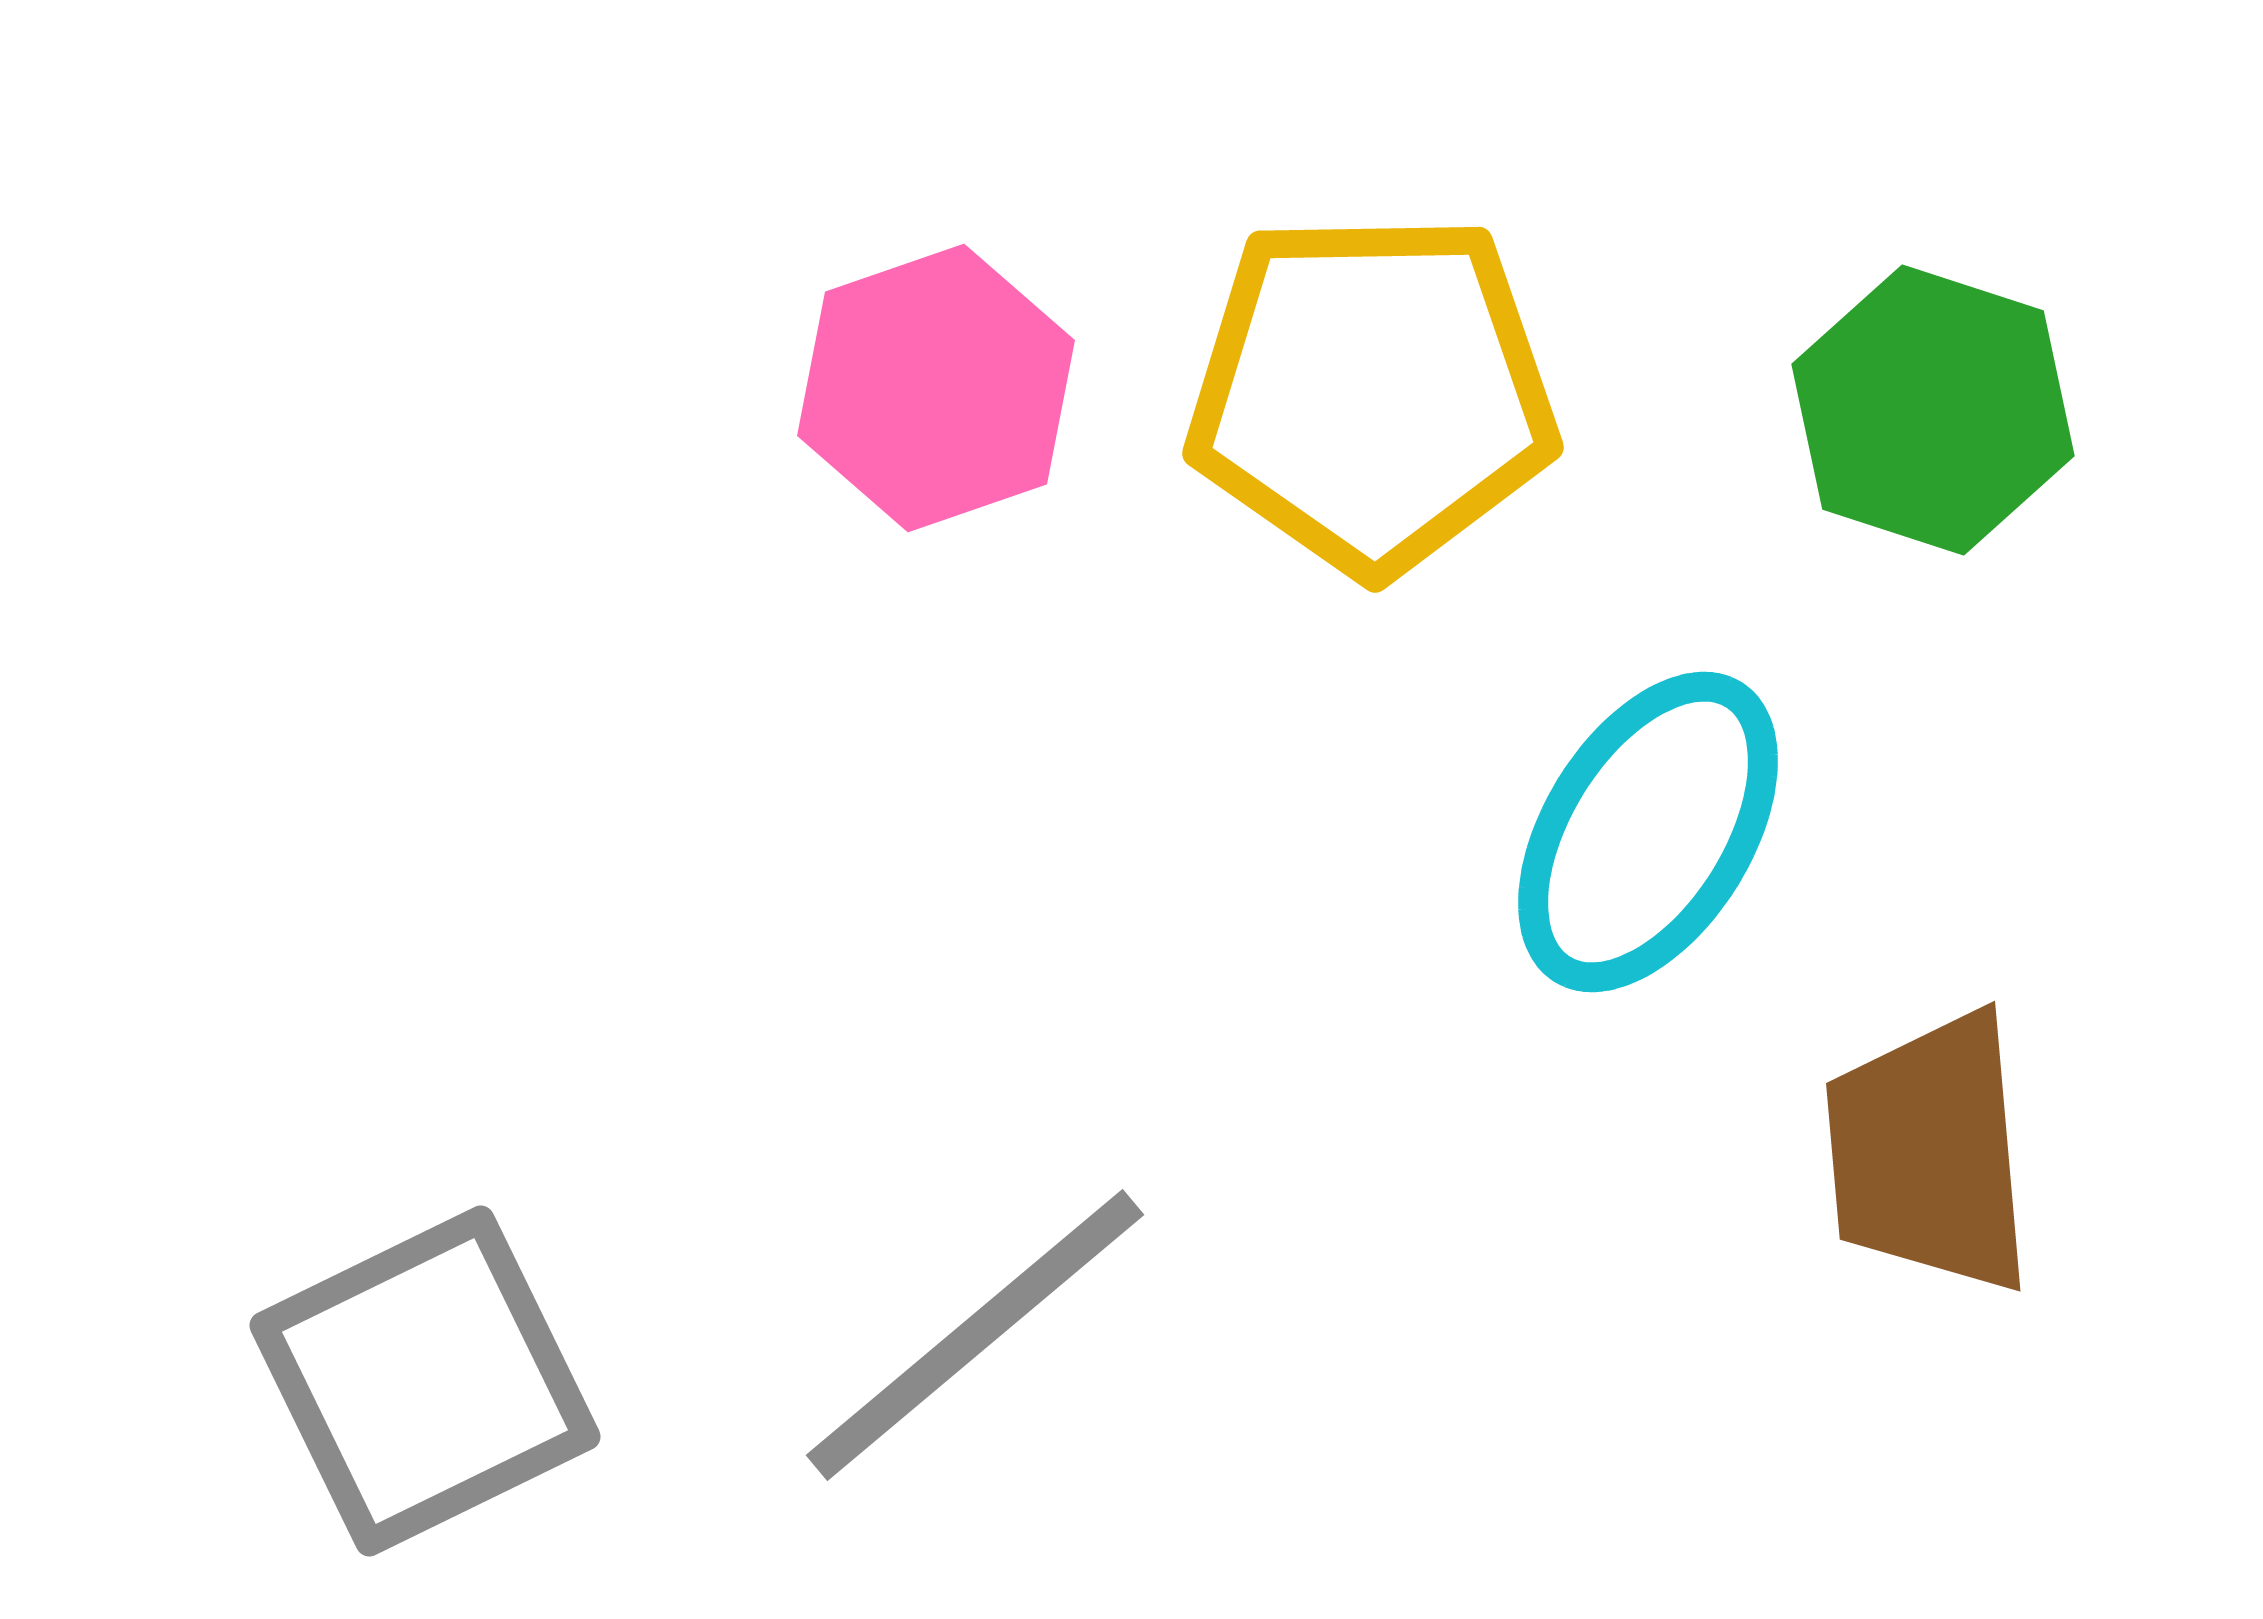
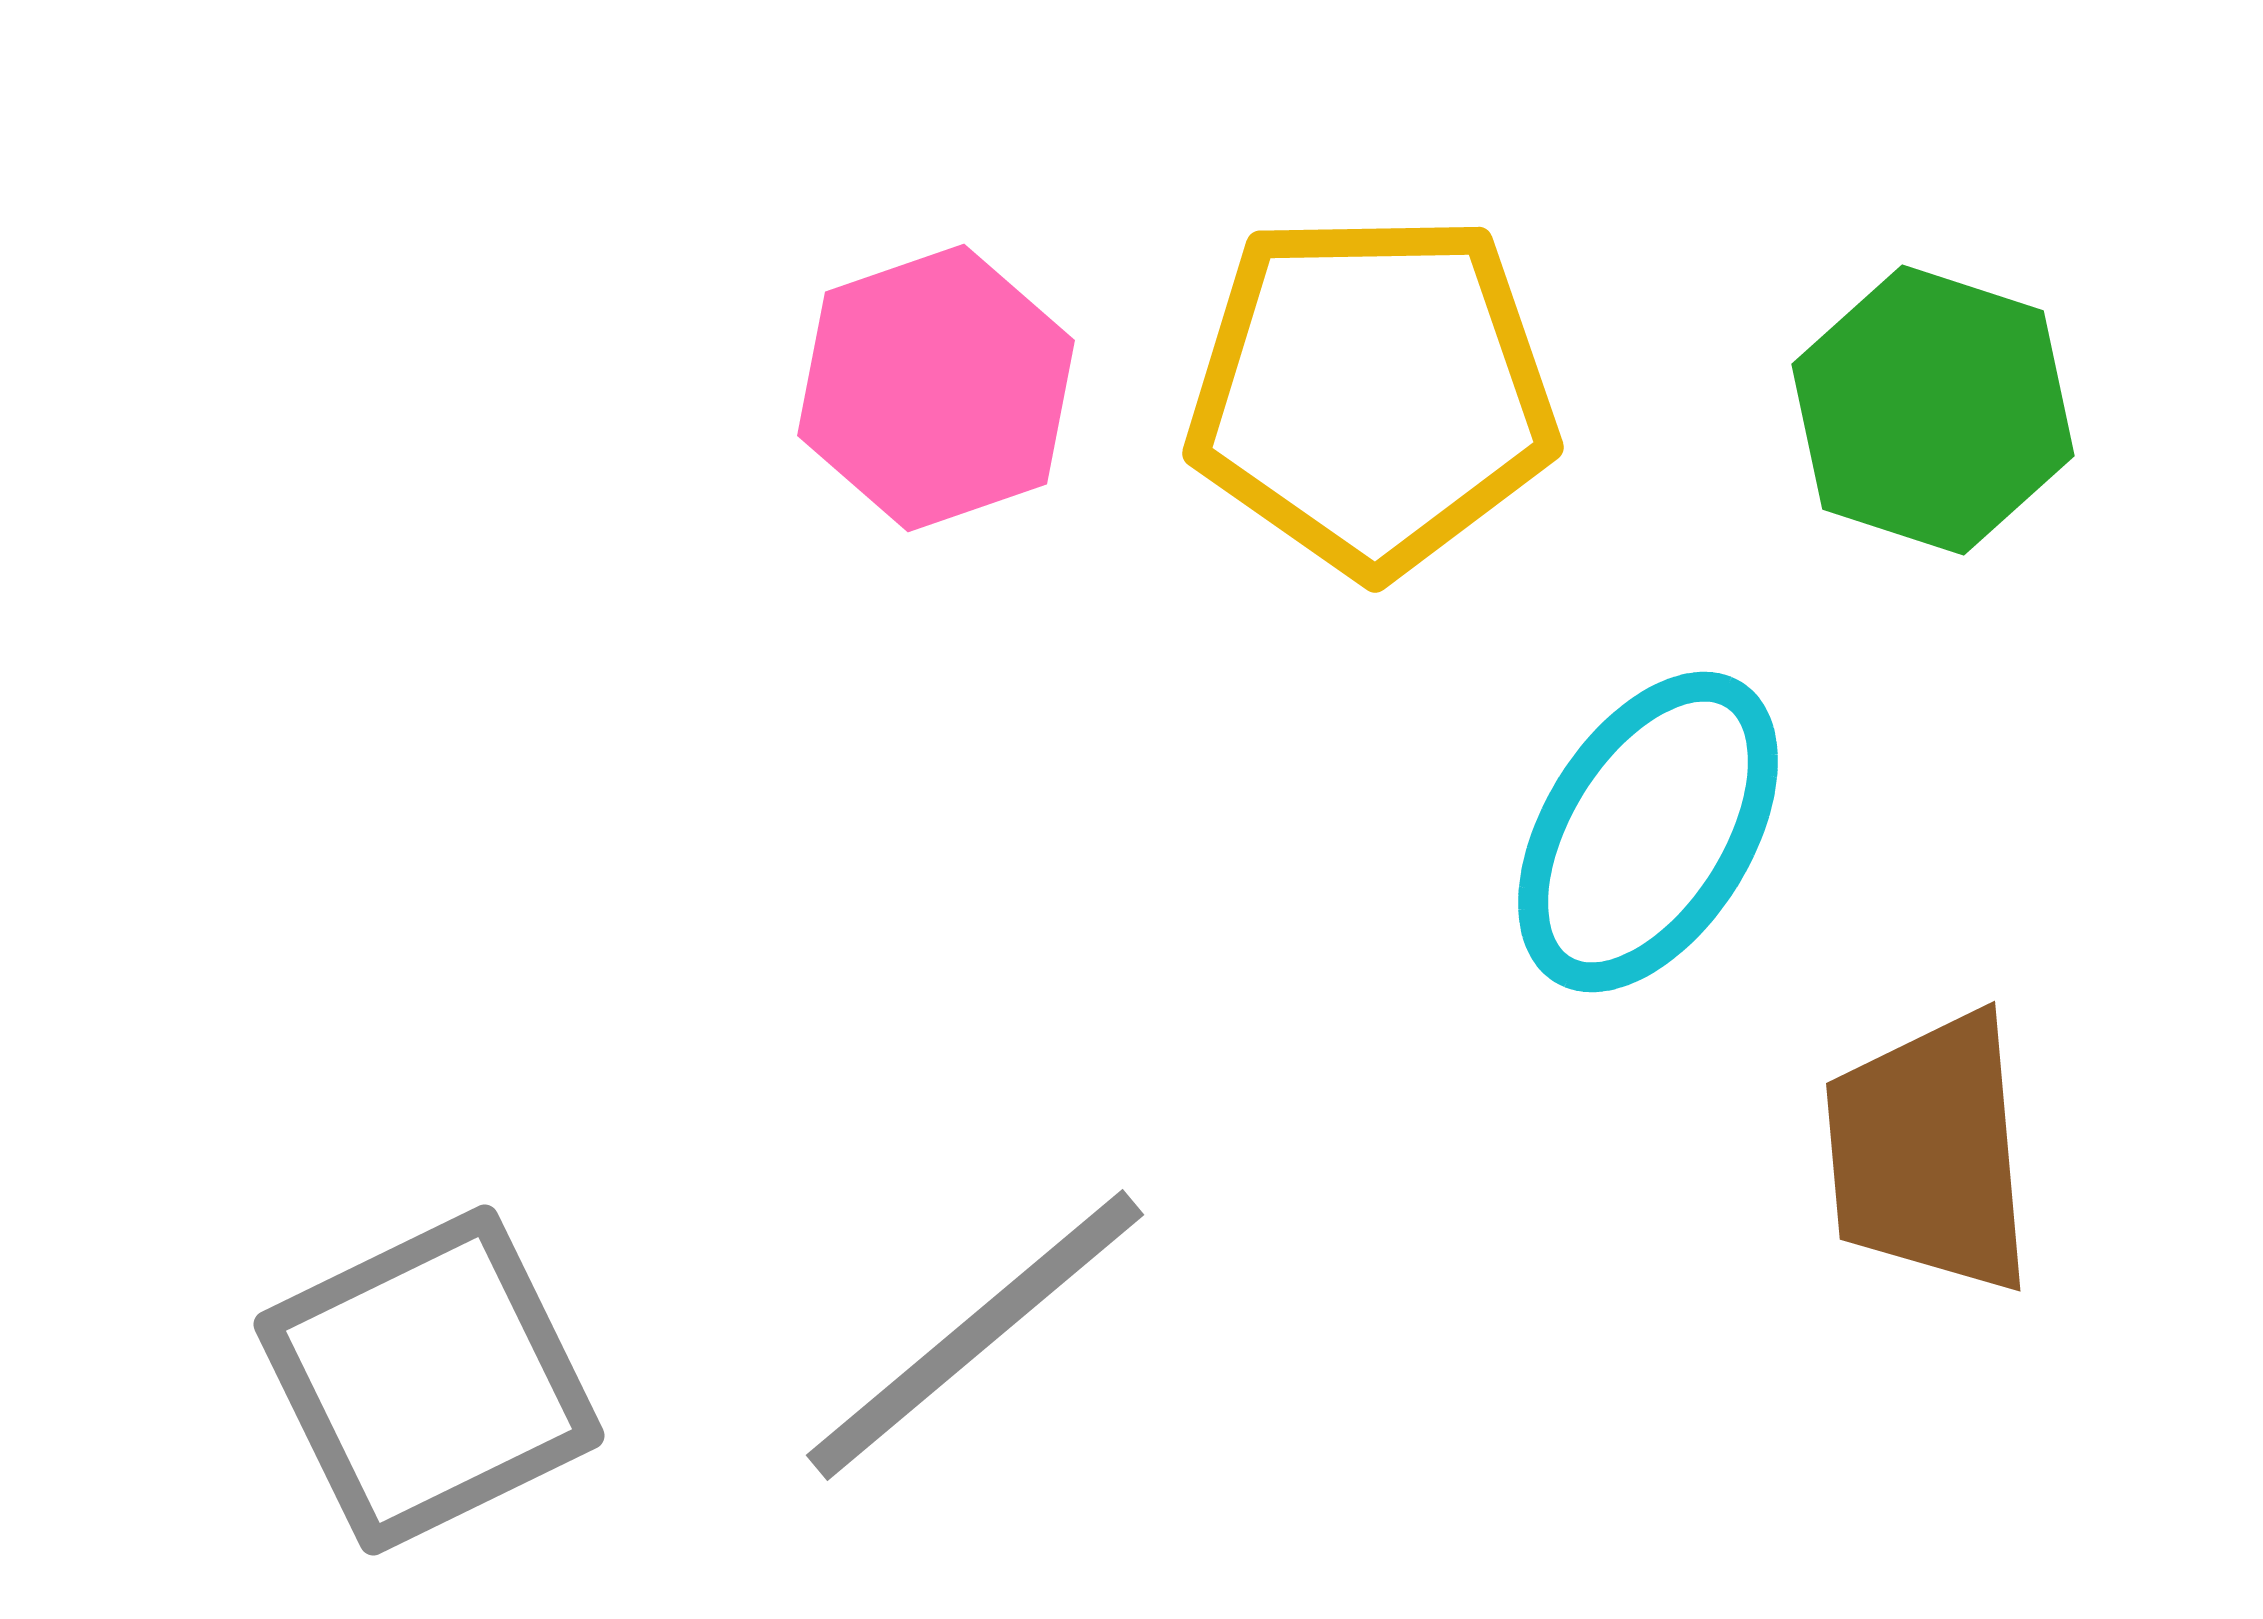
gray square: moved 4 px right, 1 px up
